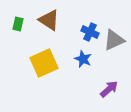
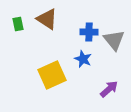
brown triangle: moved 2 px left, 1 px up
green rectangle: rotated 24 degrees counterclockwise
blue cross: moved 1 px left; rotated 24 degrees counterclockwise
gray triangle: rotated 45 degrees counterclockwise
yellow square: moved 8 px right, 12 px down
